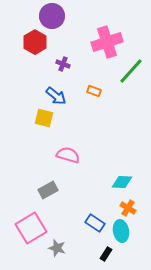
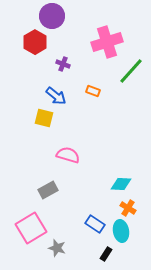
orange rectangle: moved 1 px left
cyan diamond: moved 1 px left, 2 px down
blue rectangle: moved 1 px down
